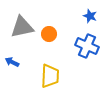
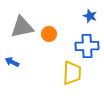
blue cross: rotated 25 degrees counterclockwise
yellow trapezoid: moved 22 px right, 3 px up
